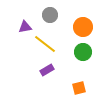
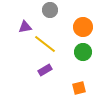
gray circle: moved 5 px up
purple rectangle: moved 2 px left
